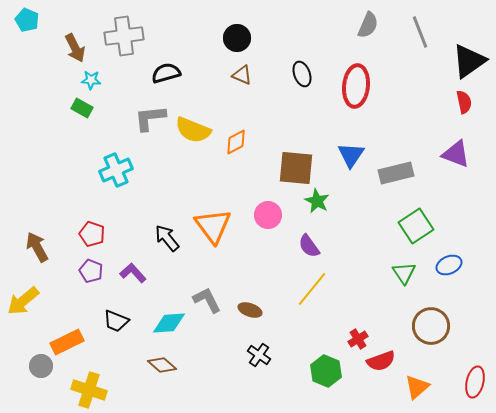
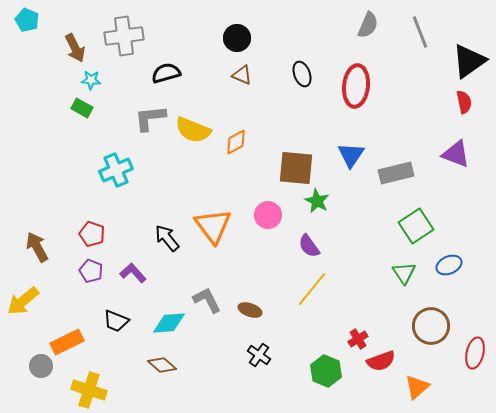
red ellipse at (475, 382): moved 29 px up
